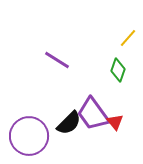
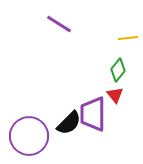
yellow line: rotated 42 degrees clockwise
purple line: moved 2 px right, 36 px up
green diamond: rotated 20 degrees clockwise
purple trapezoid: rotated 36 degrees clockwise
red triangle: moved 27 px up
